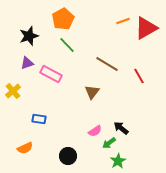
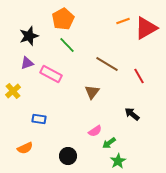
black arrow: moved 11 px right, 14 px up
